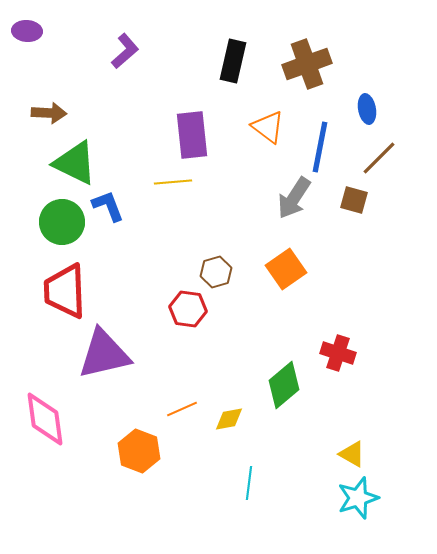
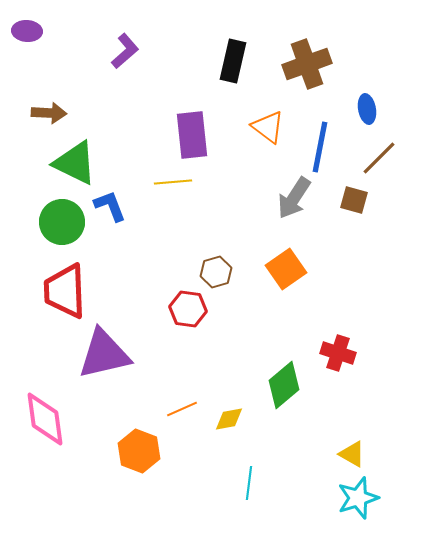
blue L-shape: moved 2 px right
